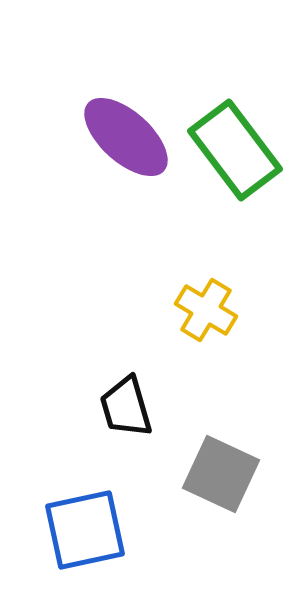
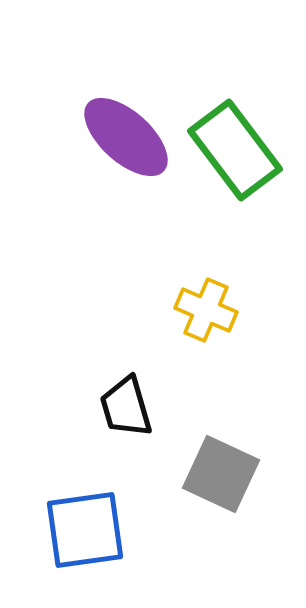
yellow cross: rotated 8 degrees counterclockwise
blue square: rotated 4 degrees clockwise
